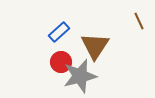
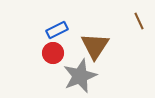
blue rectangle: moved 2 px left, 2 px up; rotated 15 degrees clockwise
red circle: moved 8 px left, 9 px up
gray star: rotated 8 degrees counterclockwise
